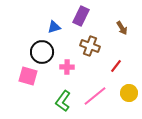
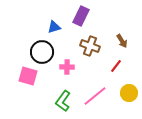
brown arrow: moved 13 px down
